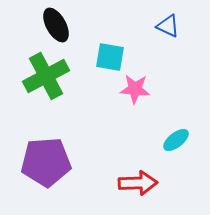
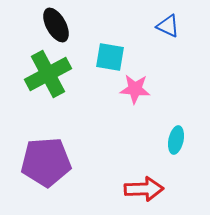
green cross: moved 2 px right, 2 px up
cyan ellipse: rotated 40 degrees counterclockwise
red arrow: moved 6 px right, 6 px down
